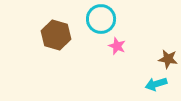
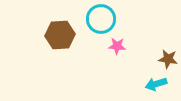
brown hexagon: moved 4 px right; rotated 20 degrees counterclockwise
pink star: rotated 18 degrees counterclockwise
